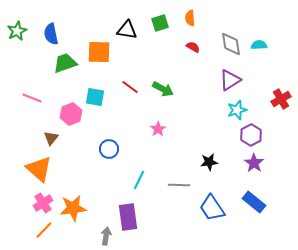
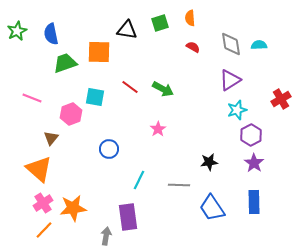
blue rectangle: rotated 50 degrees clockwise
